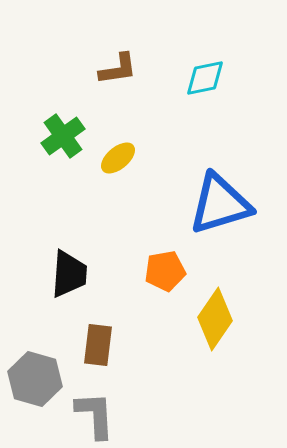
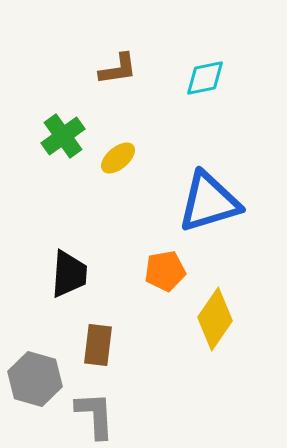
blue triangle: moved 11 px left, 2 px up
